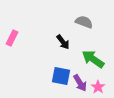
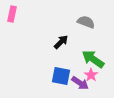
gray semicircle: moved 2 px right
pink rectangle: moved 24 px up; rotated 14 degrees counterclockwise
black arrow: moved 2 px left; rotated 98 degrees counterclockwise
purple arrow: rotated 24 degrees counterclockwise
pink star: moved 7 px left, 12 px up
